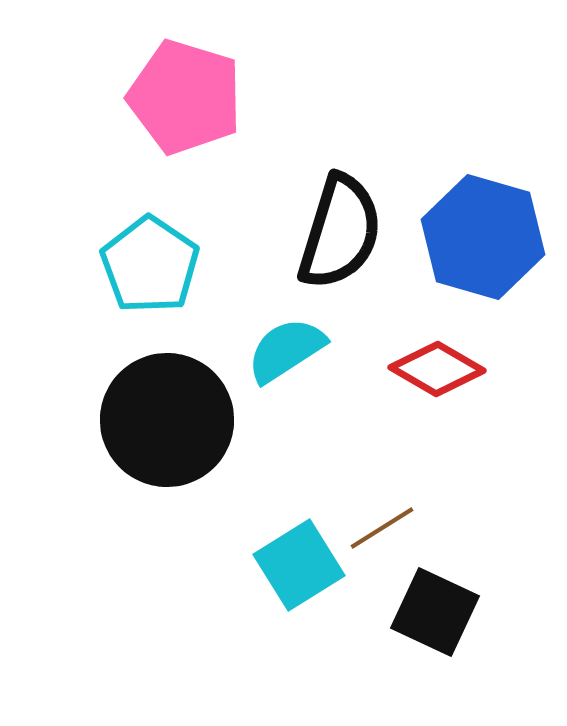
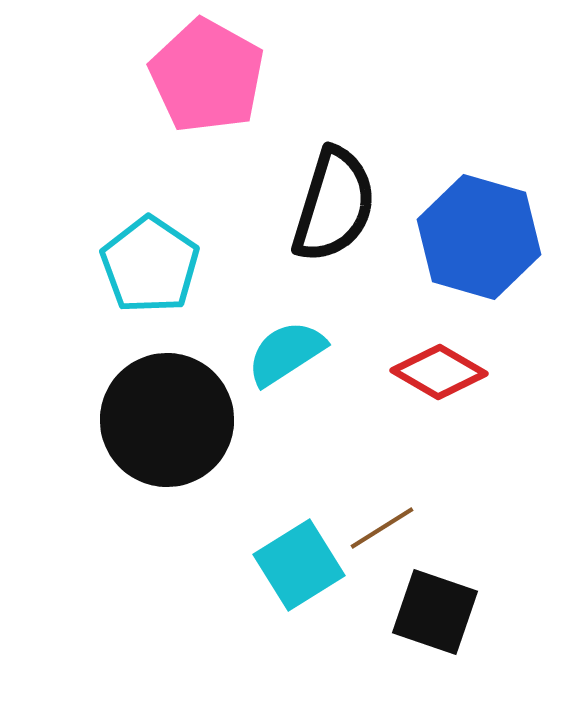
pink pentagon: moved 22 px right, 21 px up; rotated 12 degrees clockwise
black semicircle: moved 6 px left, 27 px up
blue hexagon: moved 4 px left
cyan semicircle: moved 3 px down
red diamond: moved 2 px right, 3 px down
black square: rotated 6 degrees counterclockwise
